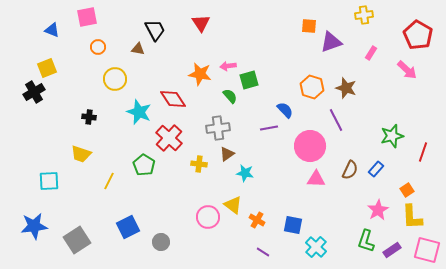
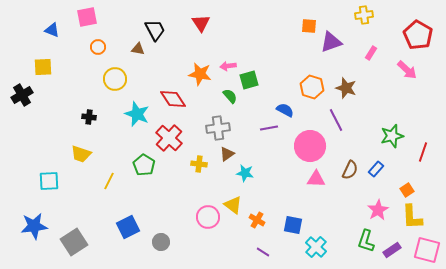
yellow square at (47, 68): moved 4 px left, 1 px up; rotated 18 degrees clockwise
black cross at (34, 92): moved 12 px left, 3 px down
blue semicircle at (285, 110): rotated 18 degrees counterclockwise
cyan star at (139, 112): moved 2 px left, 2 px down
gray square at (77, 240): moved 3 px left, 2 px down
